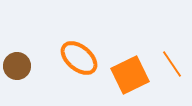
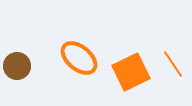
orange line: moved 1 px right
orange square: moved 1 px right, 3 px up
